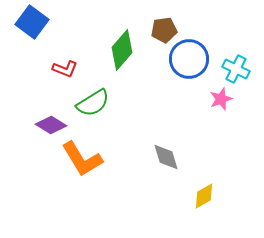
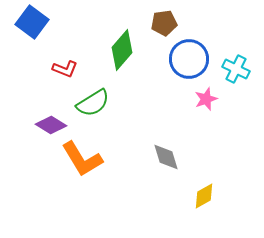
brown pentagon: moved 7 px up
pink star: moved 15 px left
